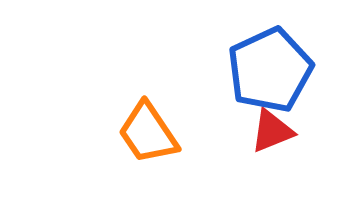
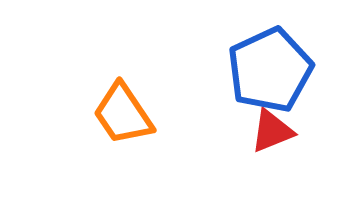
orange trapezoid: moved 25 px left, 19 px up
